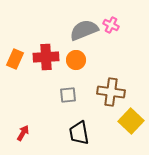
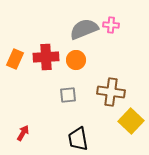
pink cross: rotated 21 degrees counterclockwise
gray semicircle: moved 1 px up
black trapezoid: moved 1 px left, 6 px down
